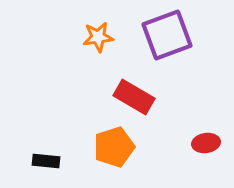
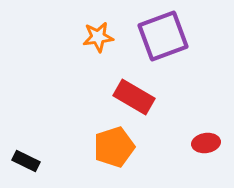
purple square: moved 4 px left, 1 px down
black rectangle: moved 20 px left; rotated 20 degrees clockwise
